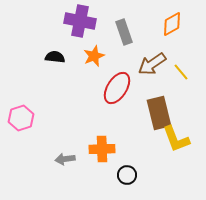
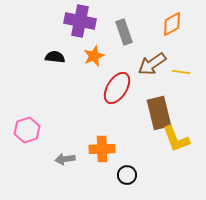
yellow line: rotated 42 degrees counterclockwise
pink hexagon: moved 6 px right, 12 px down
